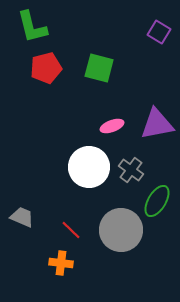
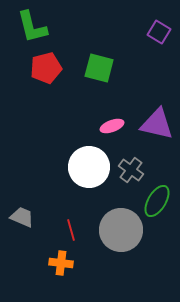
purple triangle: rotated 24 degrees clockwise
red line: rotated 30 degrees clockwise
